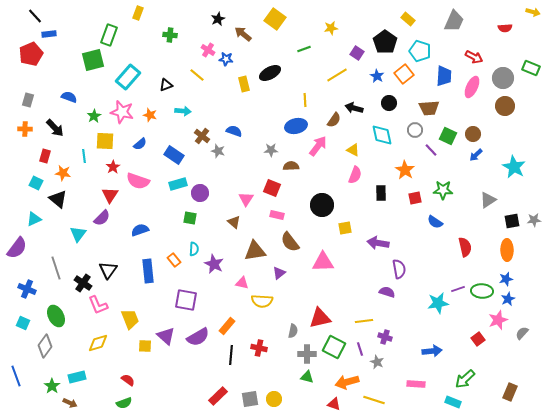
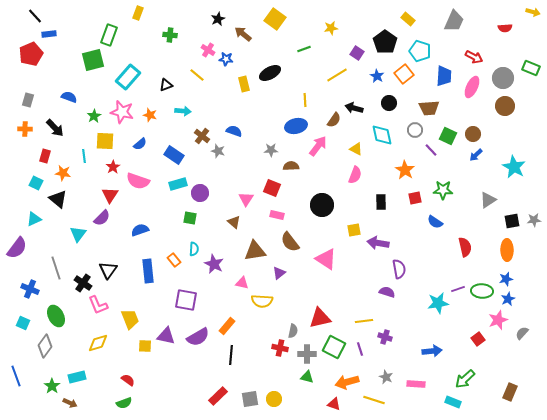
yellow triangle at (353, 150): moved 3 px right, 1 px up
black rectangle at (381, 193): moved 9 px down
yellow square at (345, 228): moved 9 px right, 2 px down
pink triangle at (323, 262): moved 3 px right, 3 px up; rotated 35 degrees clockwise
blue cross at (27, 289): moved 3 px right
purple triangle at (166, 336): rotated 30 degrees counterclockwise
red cross at (259, 348): moved 21 px right
gray star at (377, 362): moved 9 px right, 15 px down
